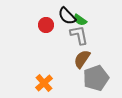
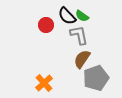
green semicircle: moved 2 px right, 4 px up
